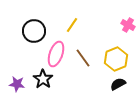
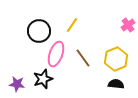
pink cross: rotated 24 degrees clockwise
black circle: moved 5 px right
black star: rotated 18 degrees clockwise
black semicircle: moved 2 px left; rotated 35 degrees clockwise
